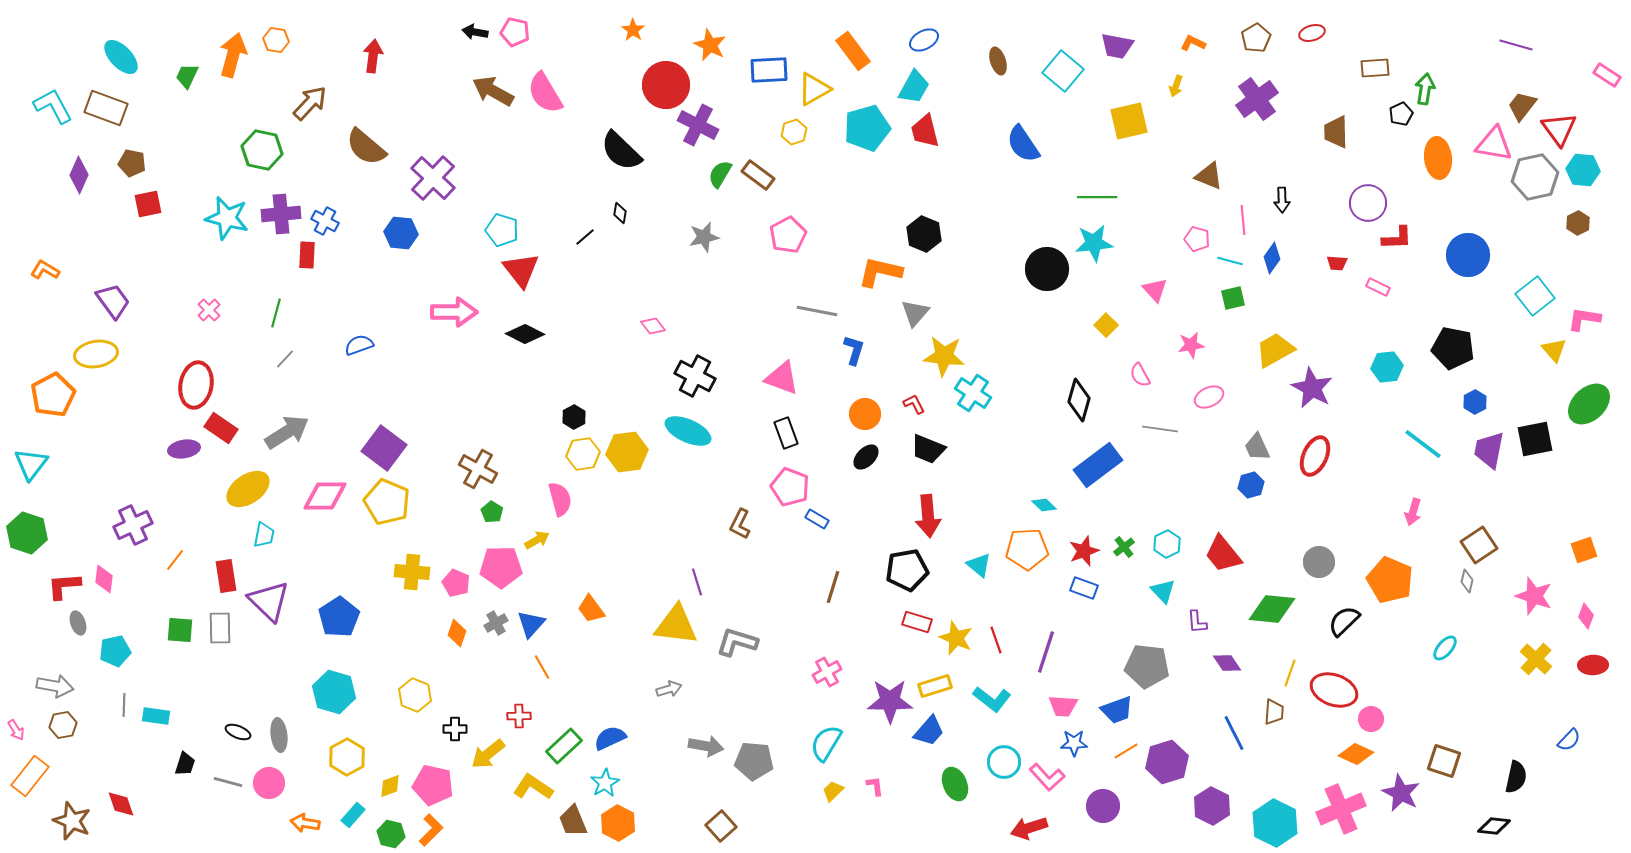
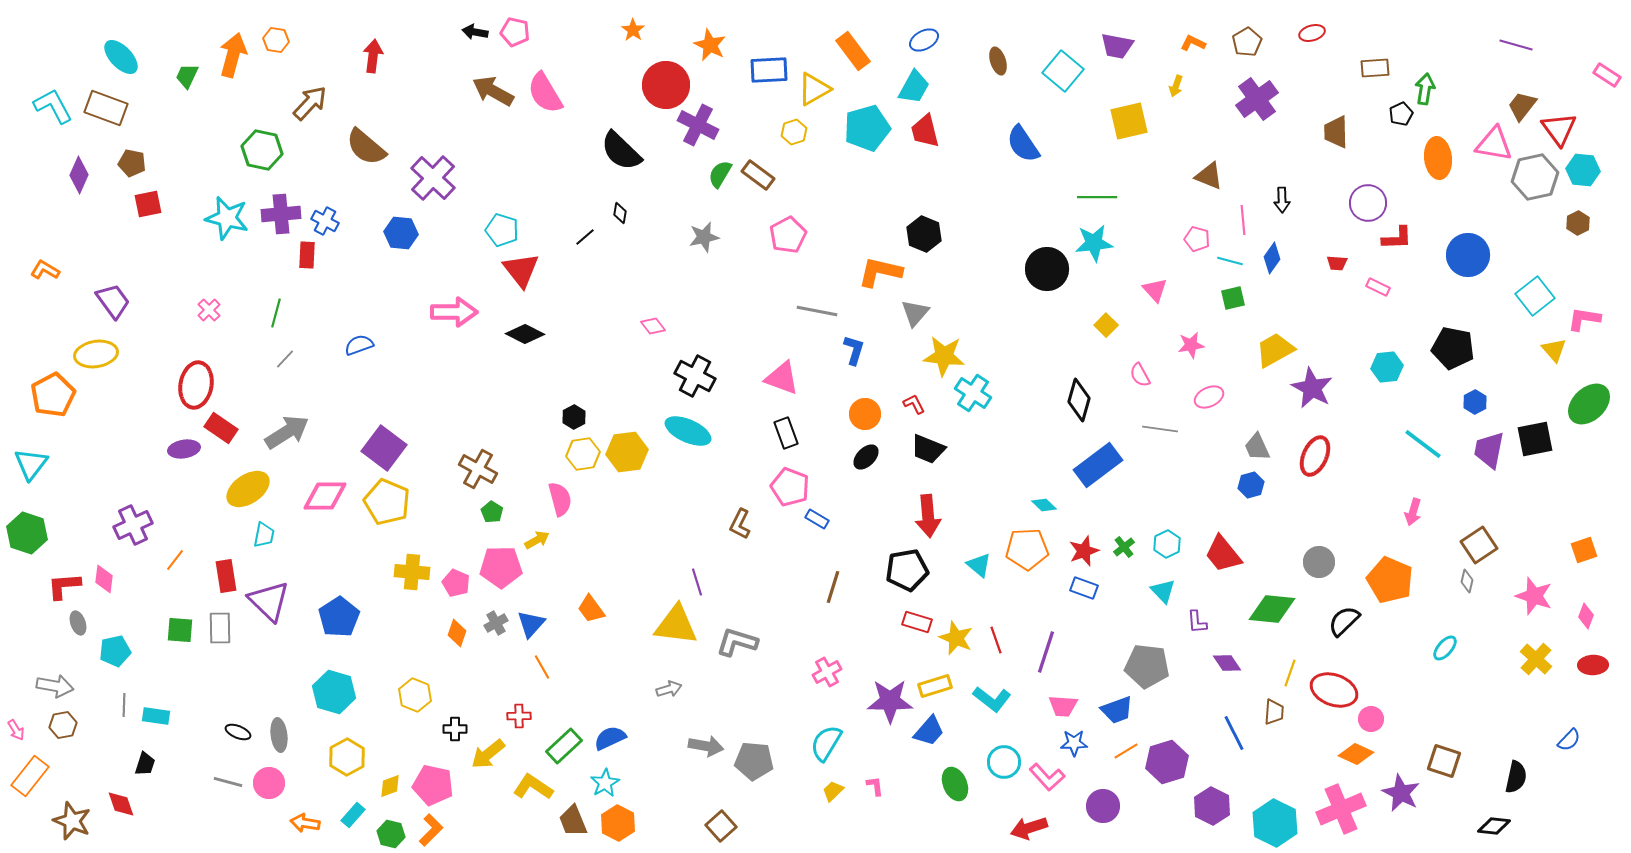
brown pentagon at (1256, 38): moved 9 px left, 4 px down
black trapezoid at (185, 764): moved 40 px left
